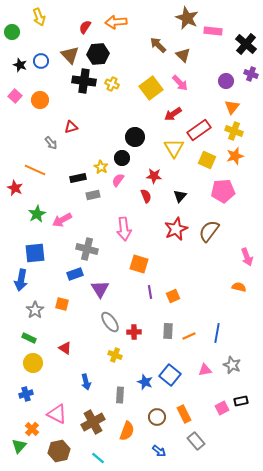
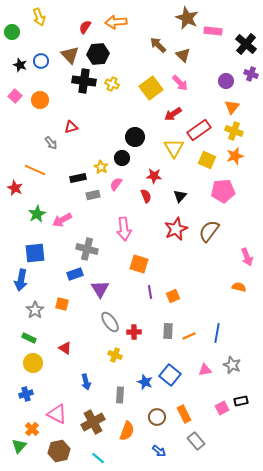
pink semicircle at (118, 180): moved 2 px left, 4 px down
